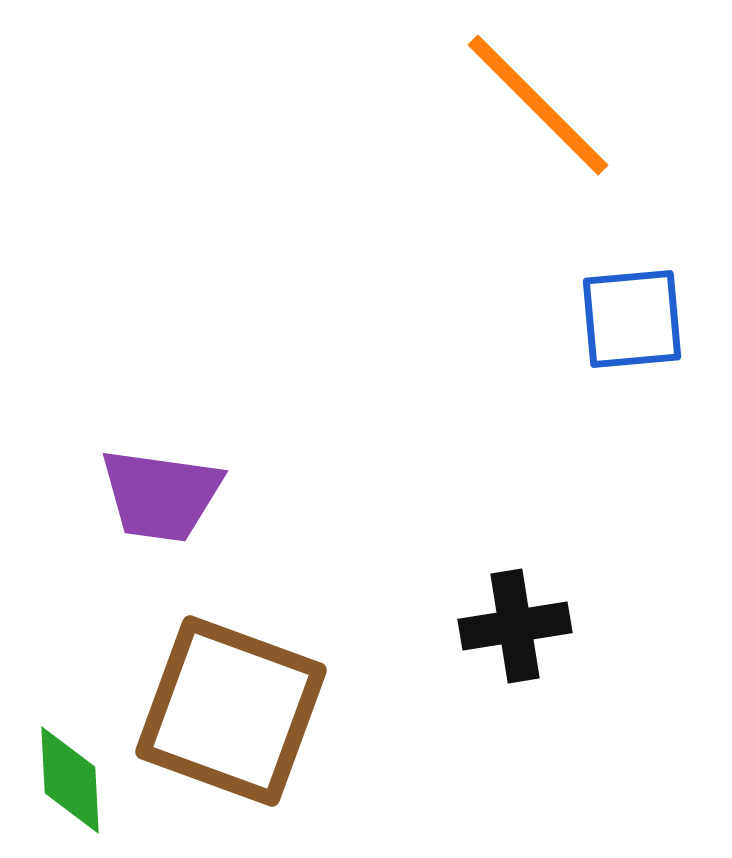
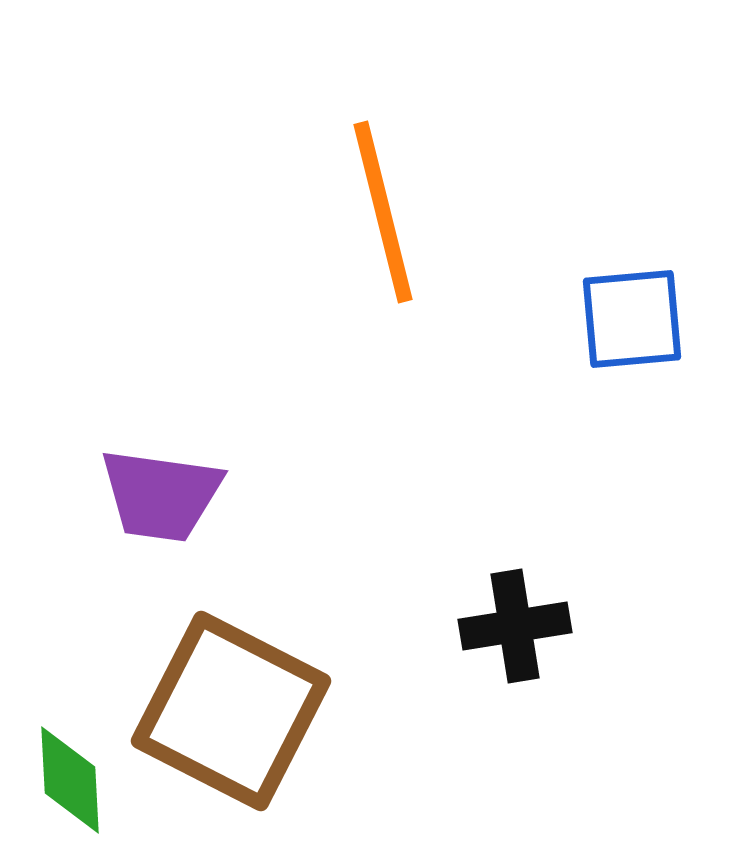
orange line: moved 155 px left, 107 px down; rotated 31 degrees clockwise
brown square: rotated 7 degrees clockwise
